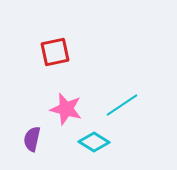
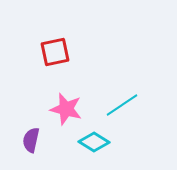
purple semicircle: moved 1 px left, 1 px down
